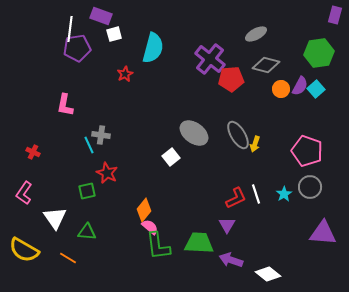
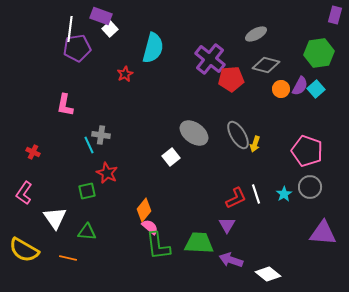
white square at (114, 34): moved 4 px left, 5 px up; rotated 28 degrees counterclockwise
orange line at (68, 258): rotated 18 degrees counterclockwise
